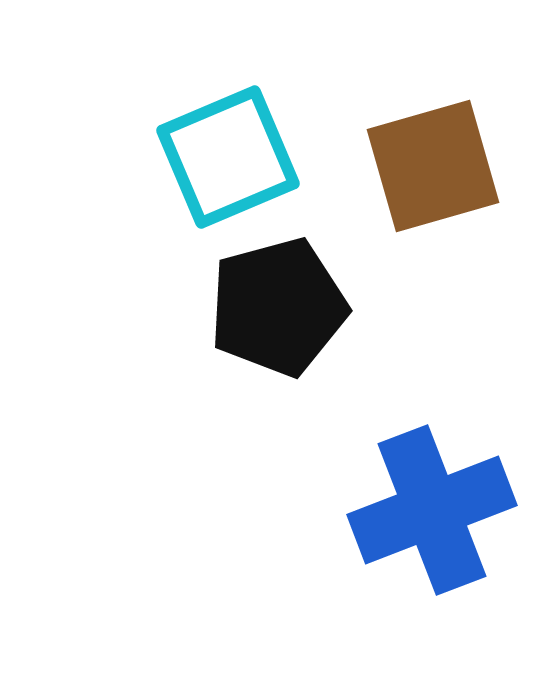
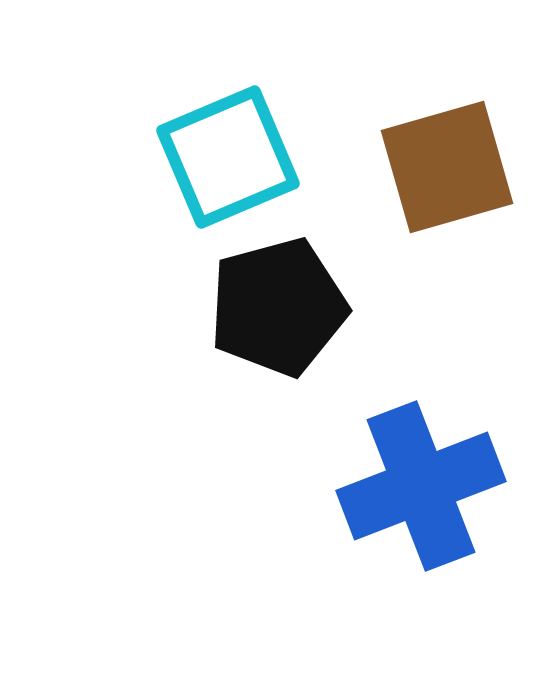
brown square: moved 14 px right, 1 px down
blue cross: moved 11 px left, 24 px up
